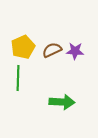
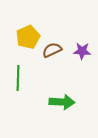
yellow pentagon: moved 5 px right, 10 px up
purple star: moved 7 px right
